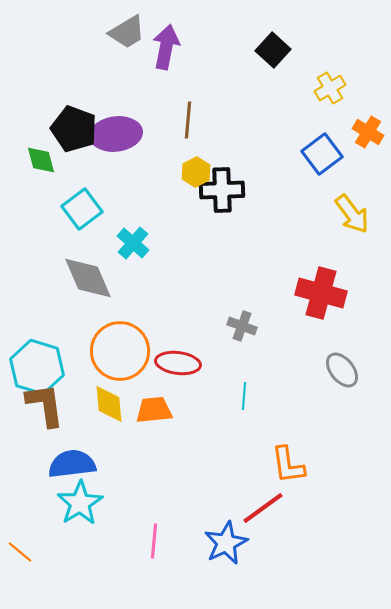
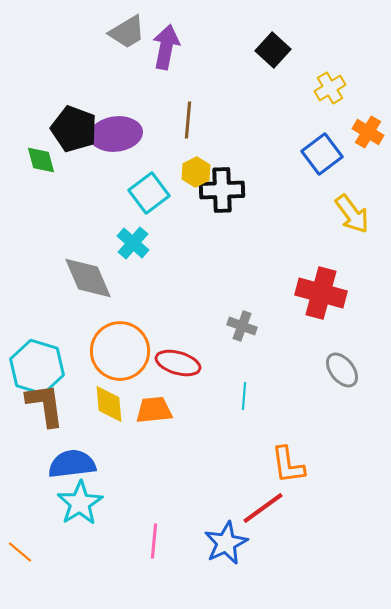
cyan square: moved 67 px right, 16 px up
red ellipse: rotated 9 degrees clockwise
